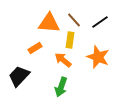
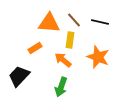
black line: rotated 48 degrees clockwise
